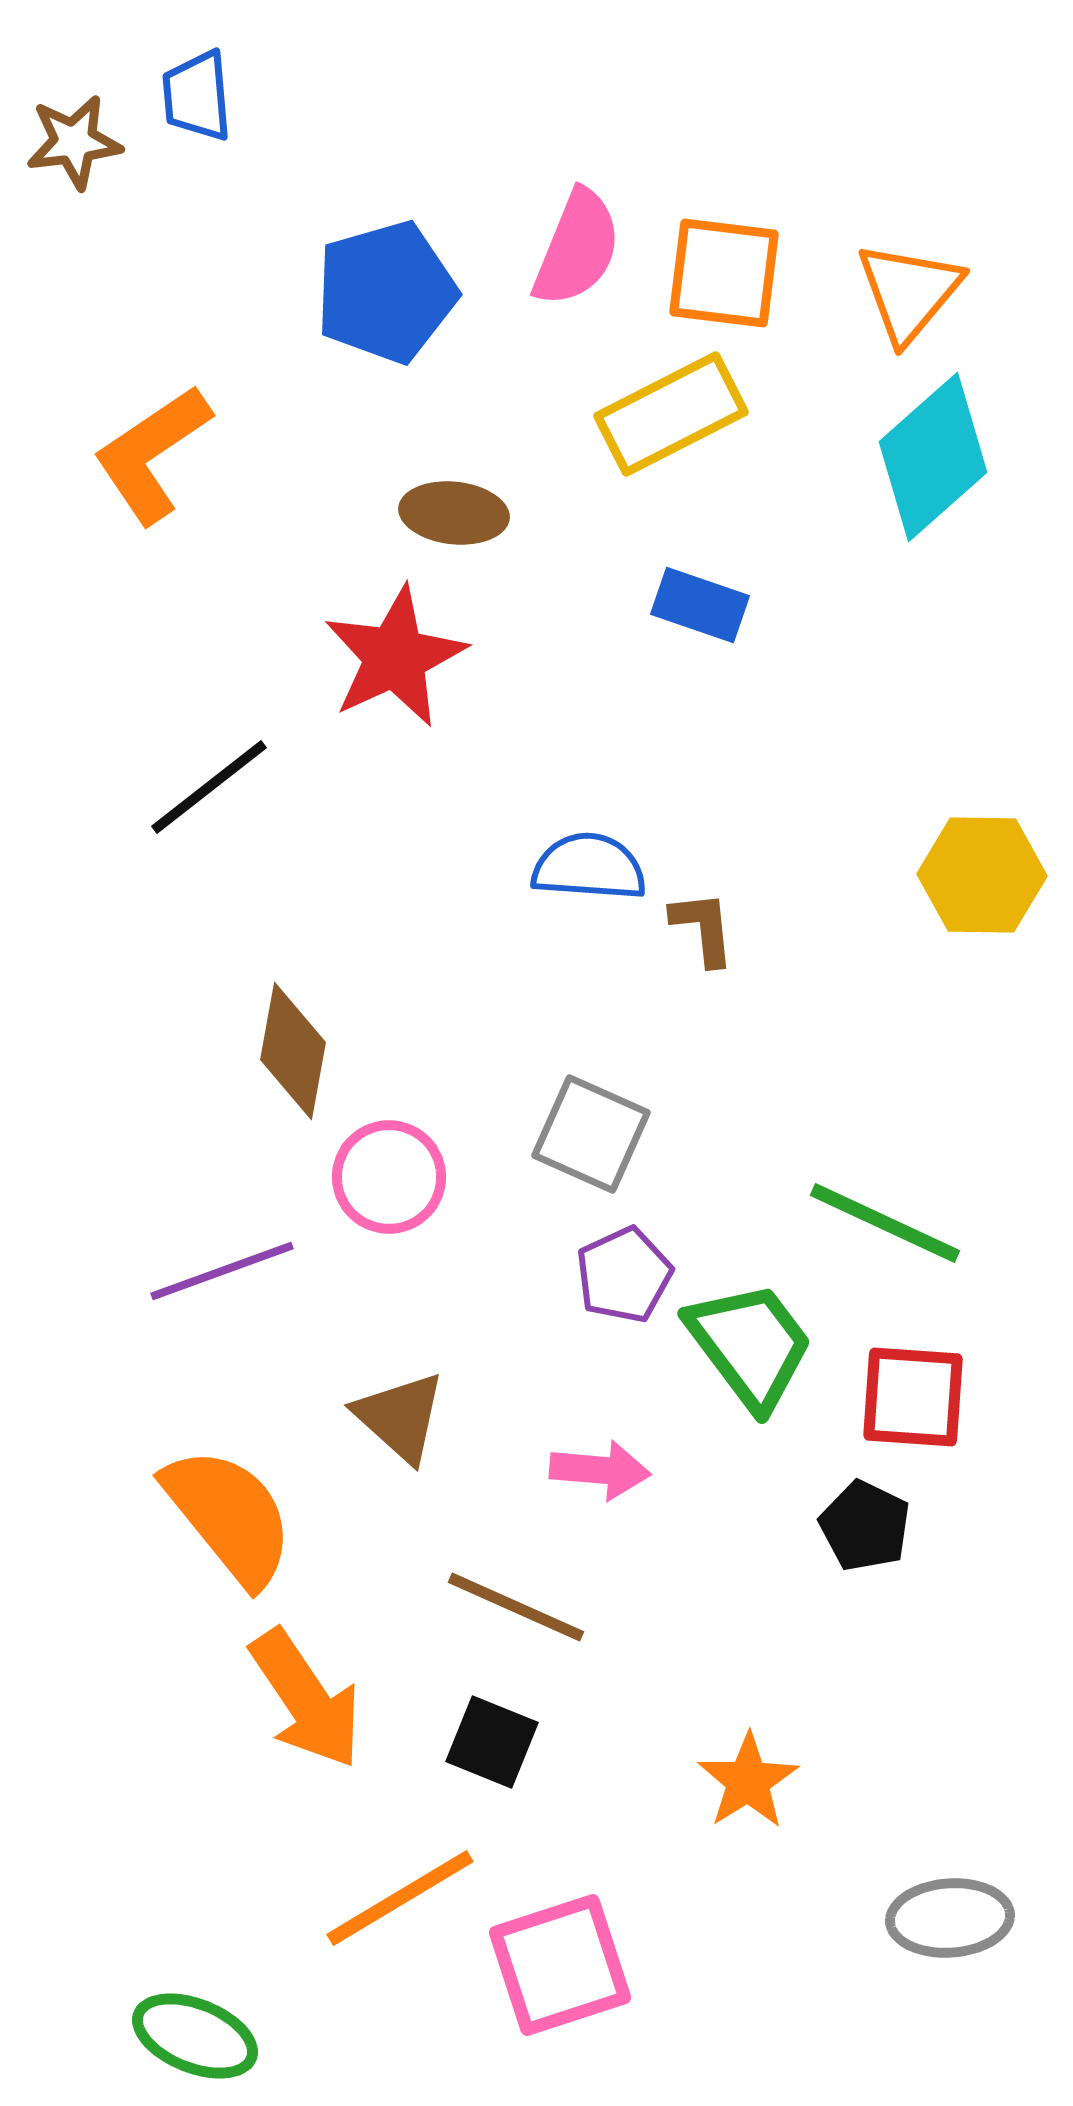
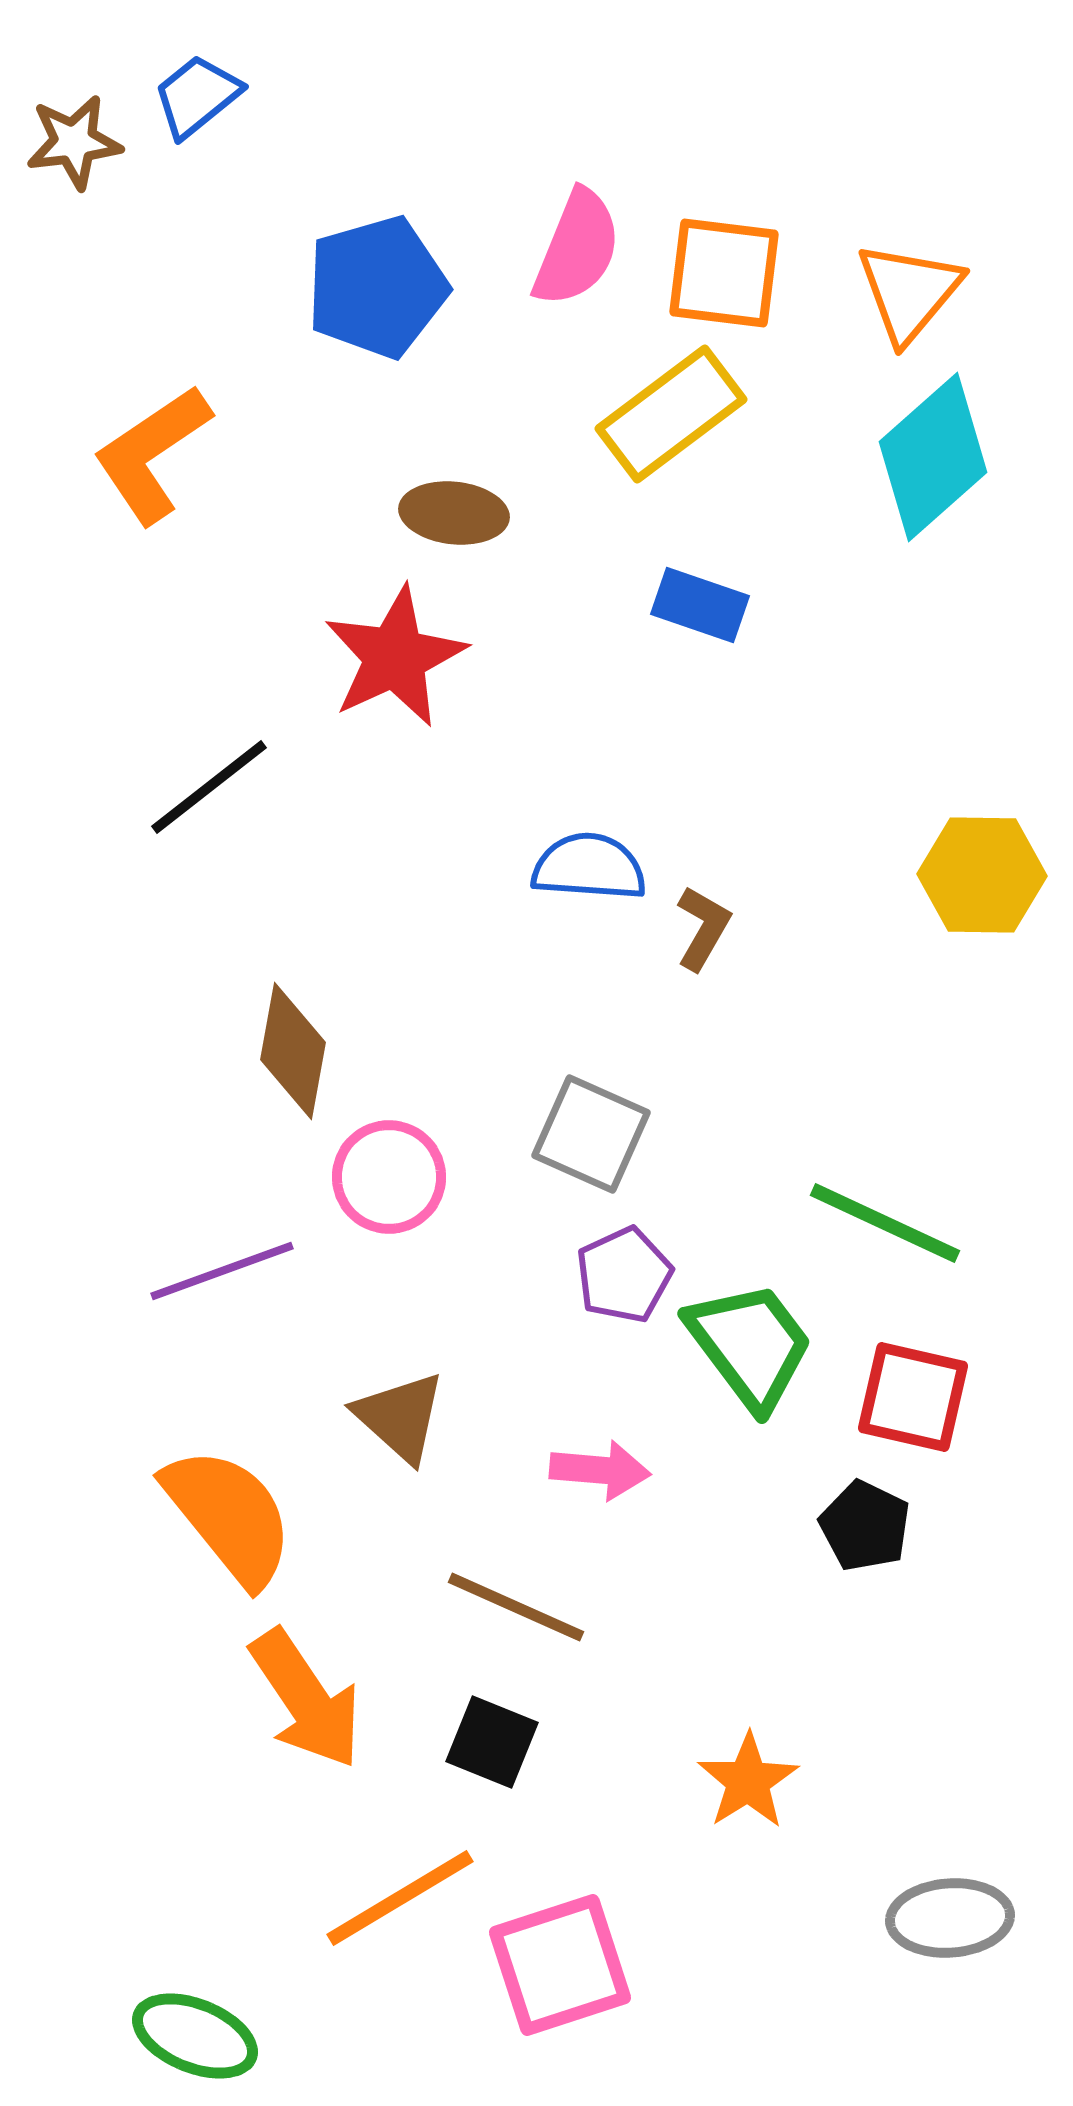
blue trapezoid: rotated 56 degrees clockwise
blue pentagon: moved 9 px left, 5 px up
yellow rectangle: rotated 10 degrees counterclockwise
brown L-shape: rotated 36 degrees clockwise
red square: rotated 9 degrees clockwise
